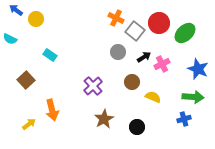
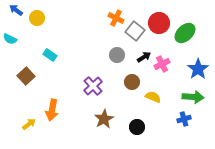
yellow circle: moved 1 px right, 1 px up
gray circle: moved 1 px left, 3 px down
blue star: rotated 15 degrees clockwise
brown square: moved 4 px up
orange arrow: rotated 25 degrees clockwise
